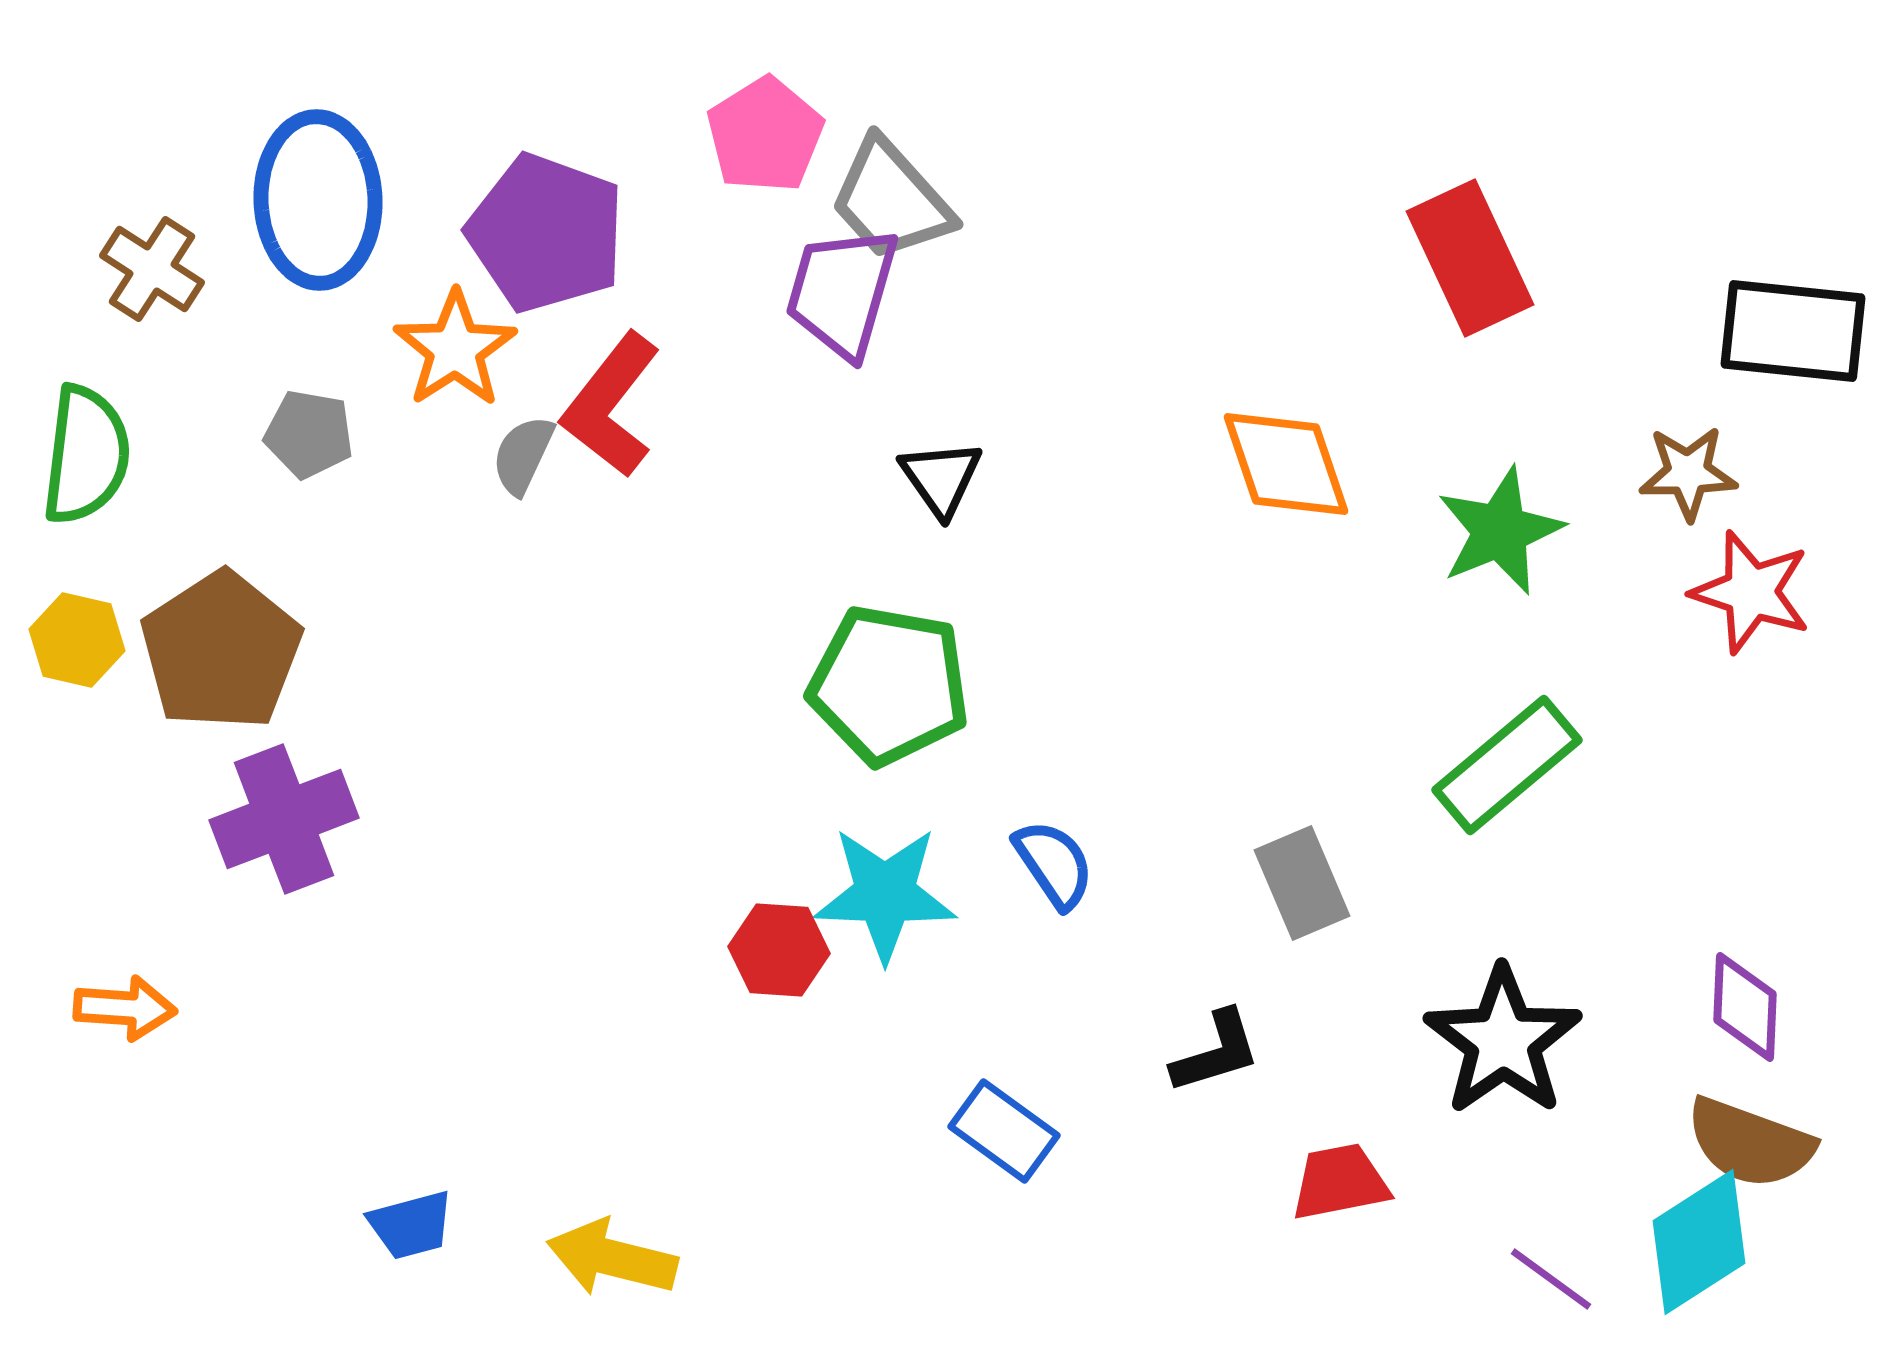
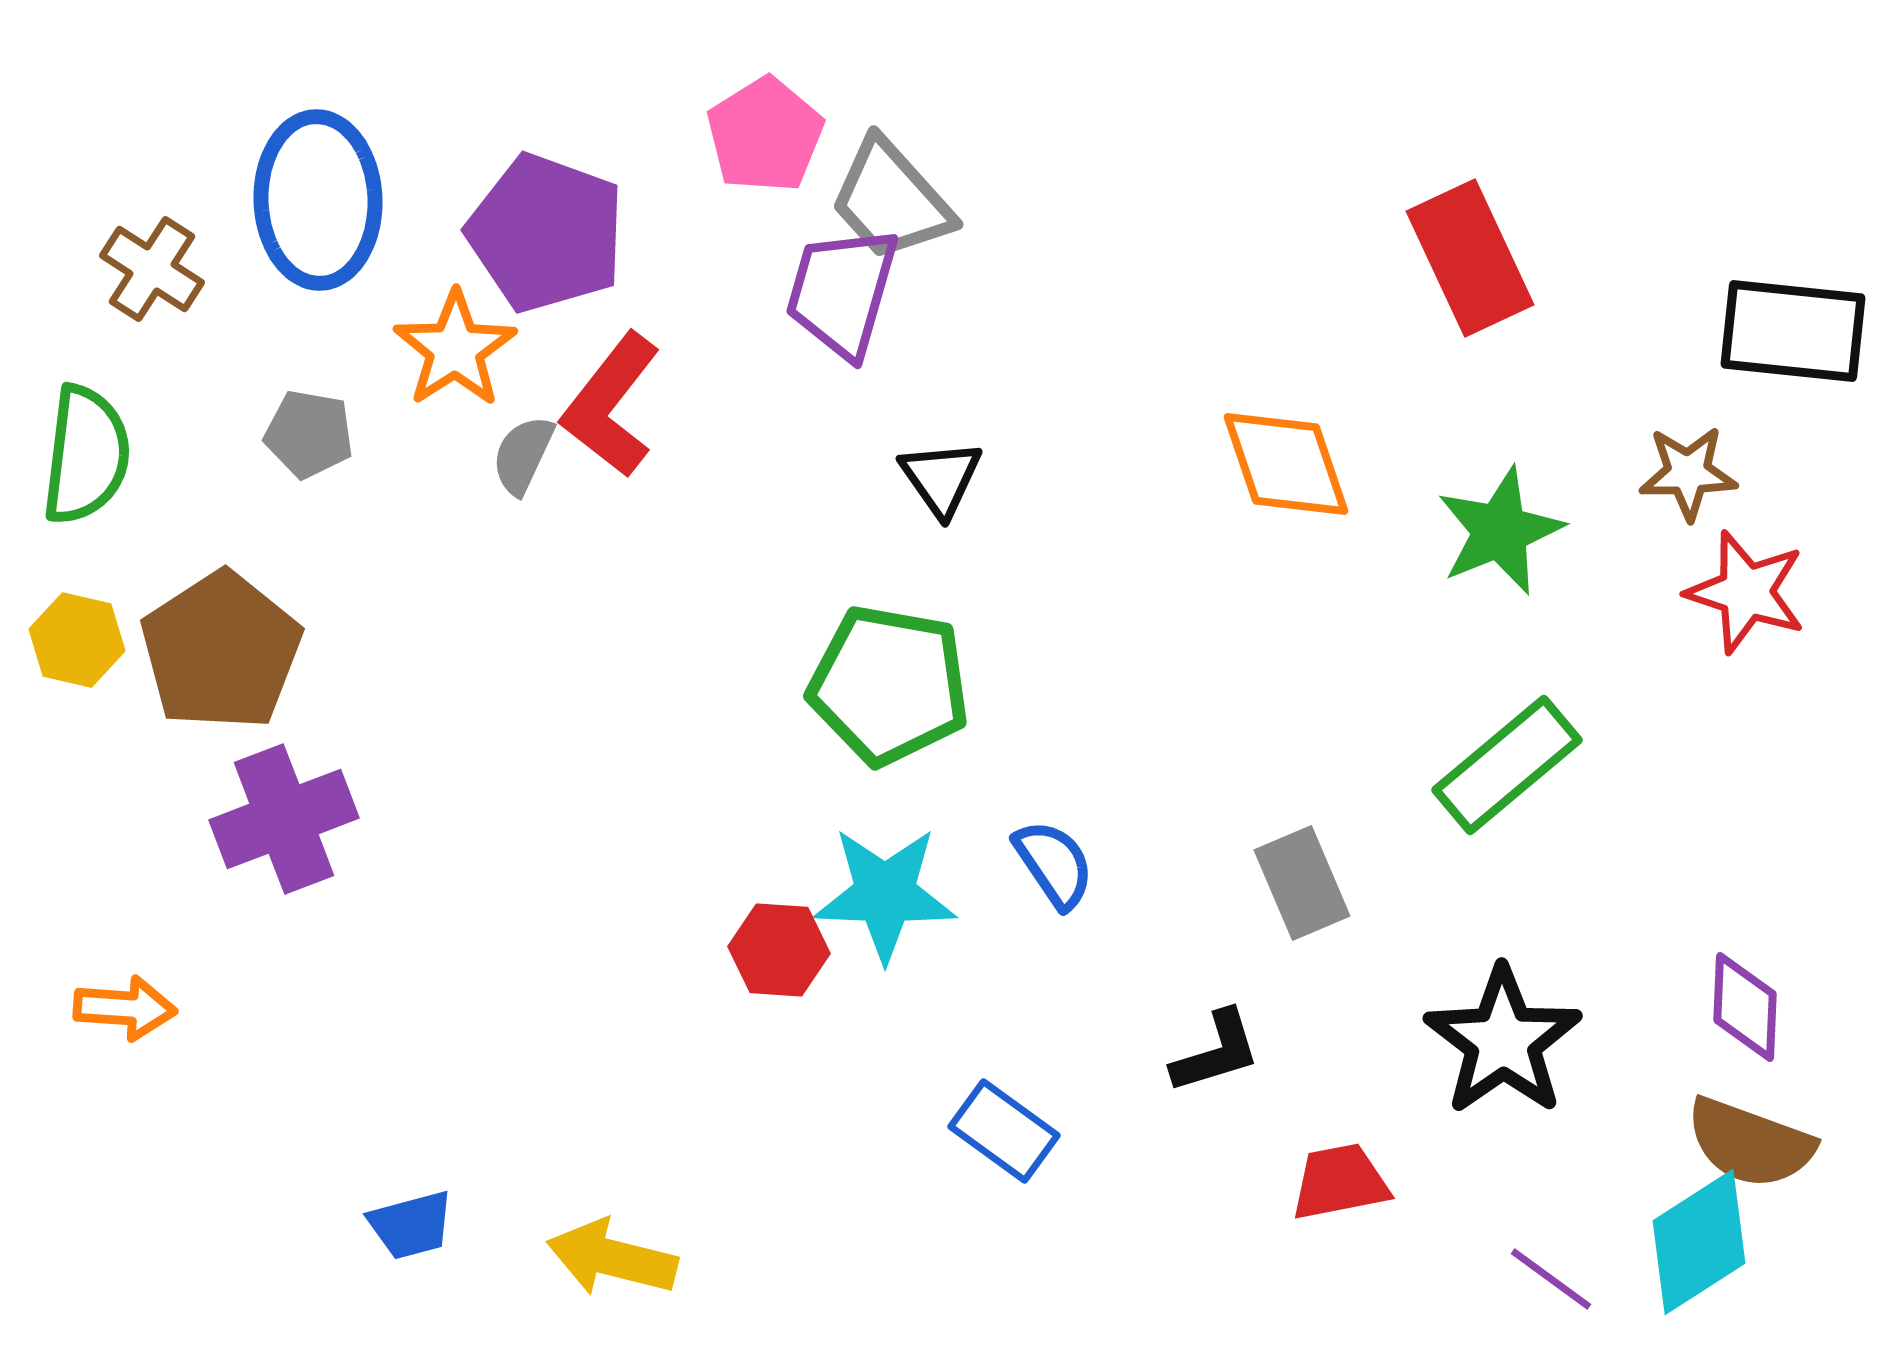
red star: moved 5 px left
